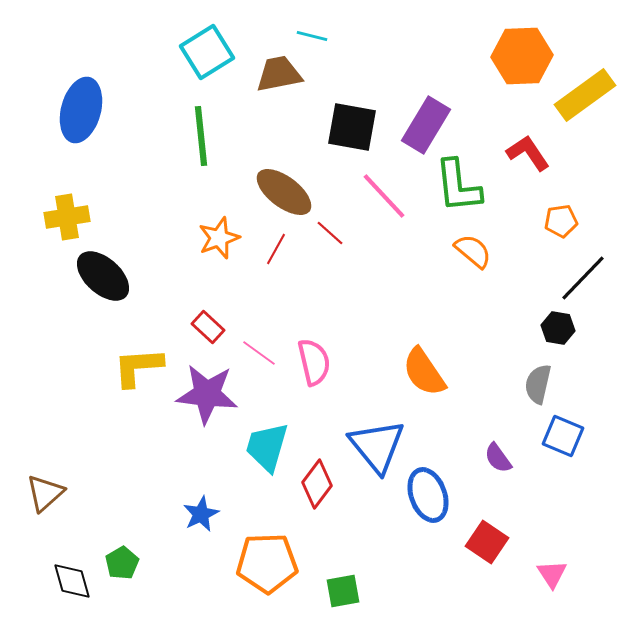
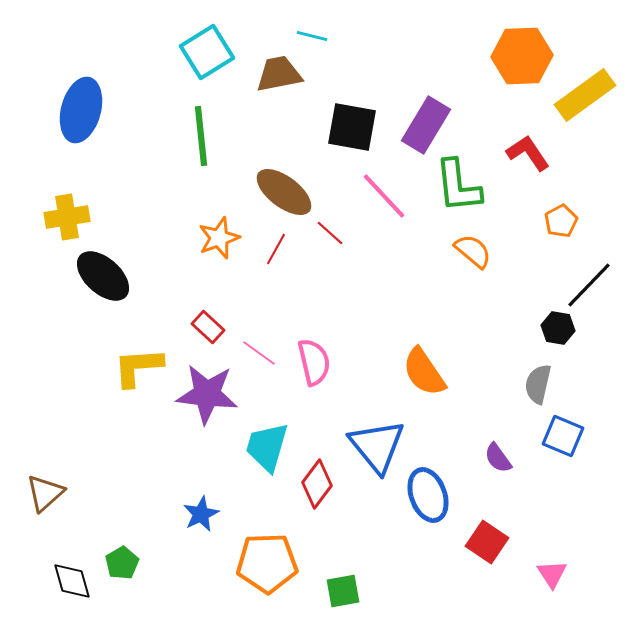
orange pentagon at (561, 221): rotated 20 degrees counterclockwise
black line at (583, 278): moved 6 px right, 7 px down
